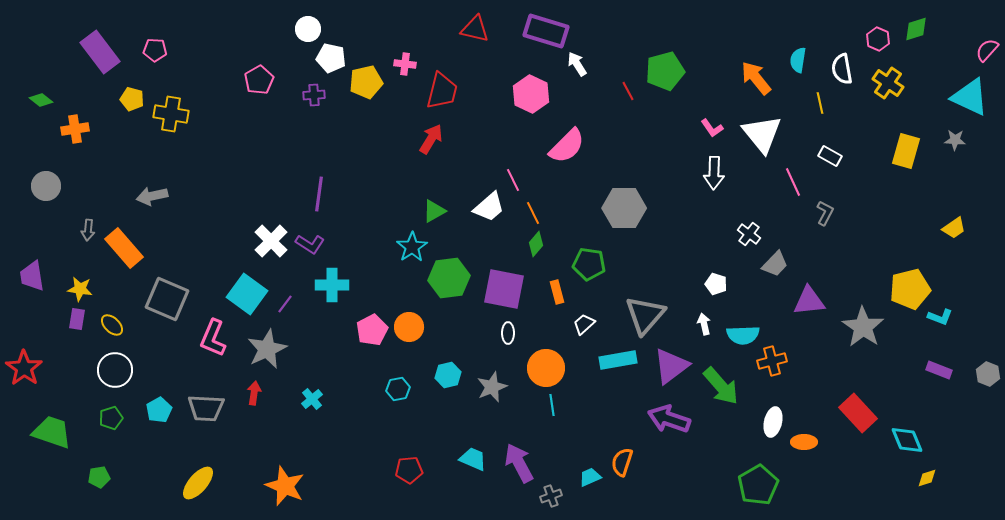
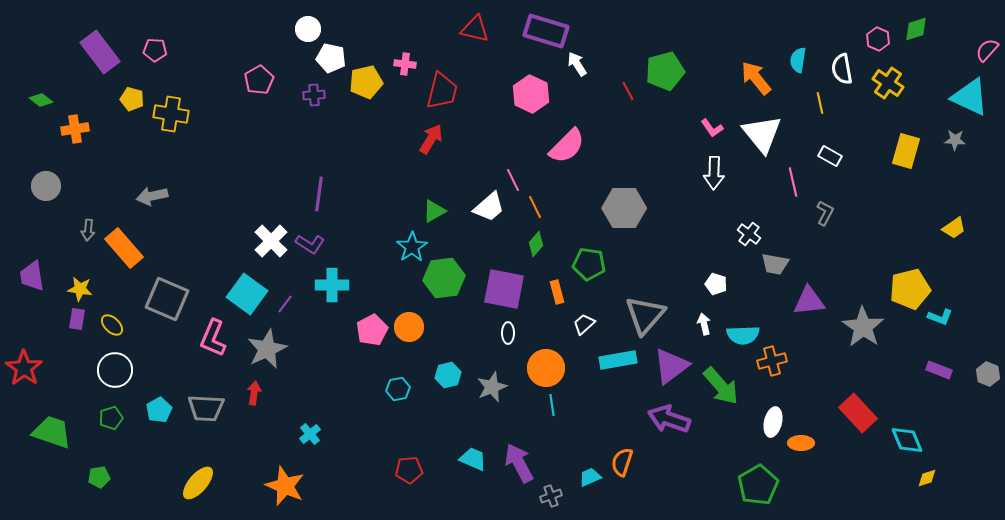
pink line at (793, 182): rotated 12 degrees clockwise
orange line at (533, 213): moved 2 px right, 6 px up
gray trapezoid at (775, 264): rotated 56 degrees clockwise
green hexagon at (449, 278): moved 5 px left
cyan cross at (312, 399): moved 2 px left, 35 px down
orange ellipse at (804, 442): moved 3 px left, 1 px down
